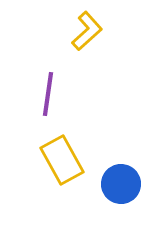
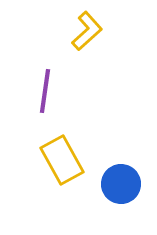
purple line: moved 3 px left, 3 px up
